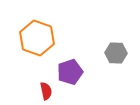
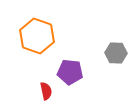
orange hexagon: moved 2 px up
purple pentagon: rotated 25 degrees clockwise
